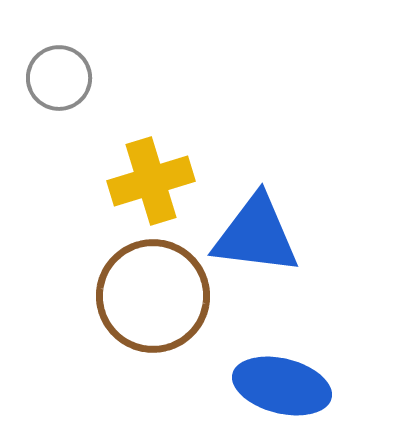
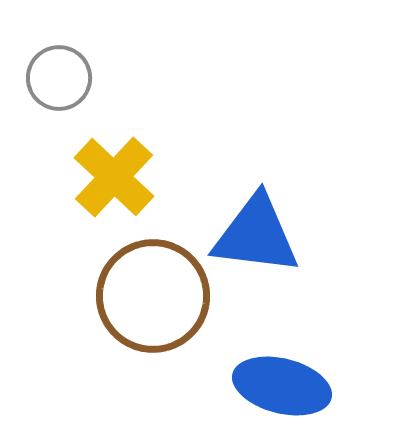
yellow cross: moved 37 px left, 4 px up; rotated 30 degrees counterclockwise
